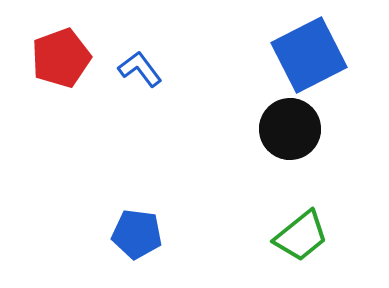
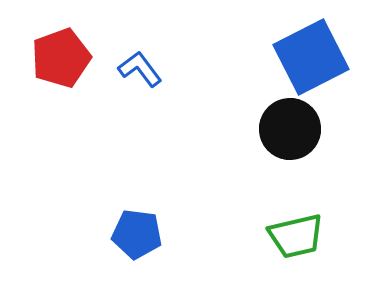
blue square: moved 2 px right, 2 px down
green trapezoid: moved 5 px left; rotated 26 degrees clockwise
